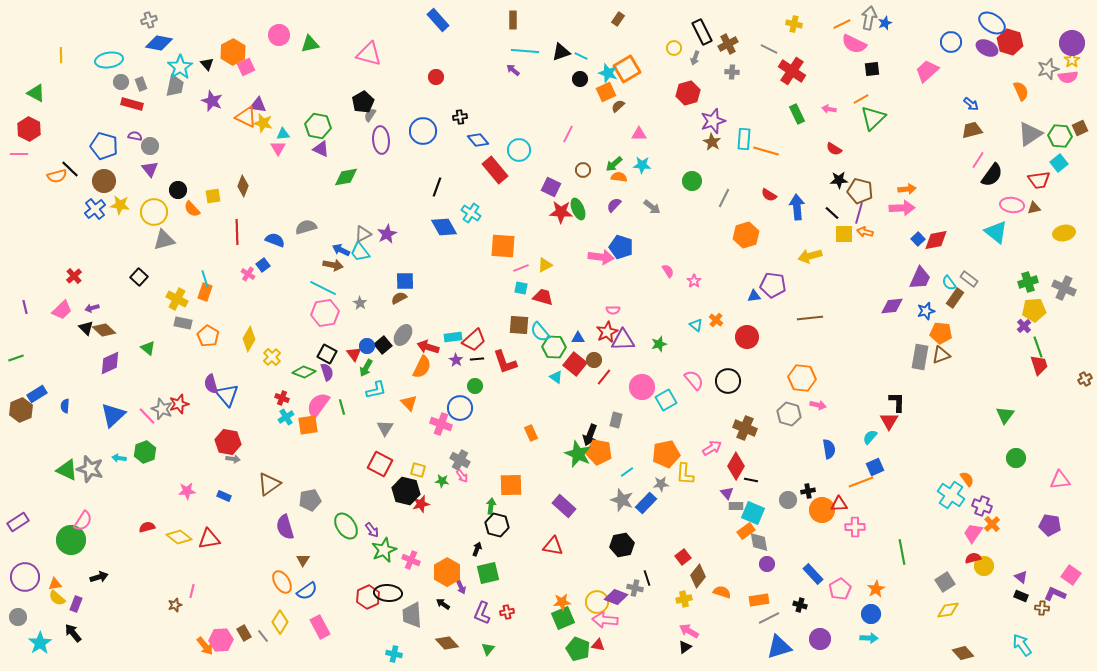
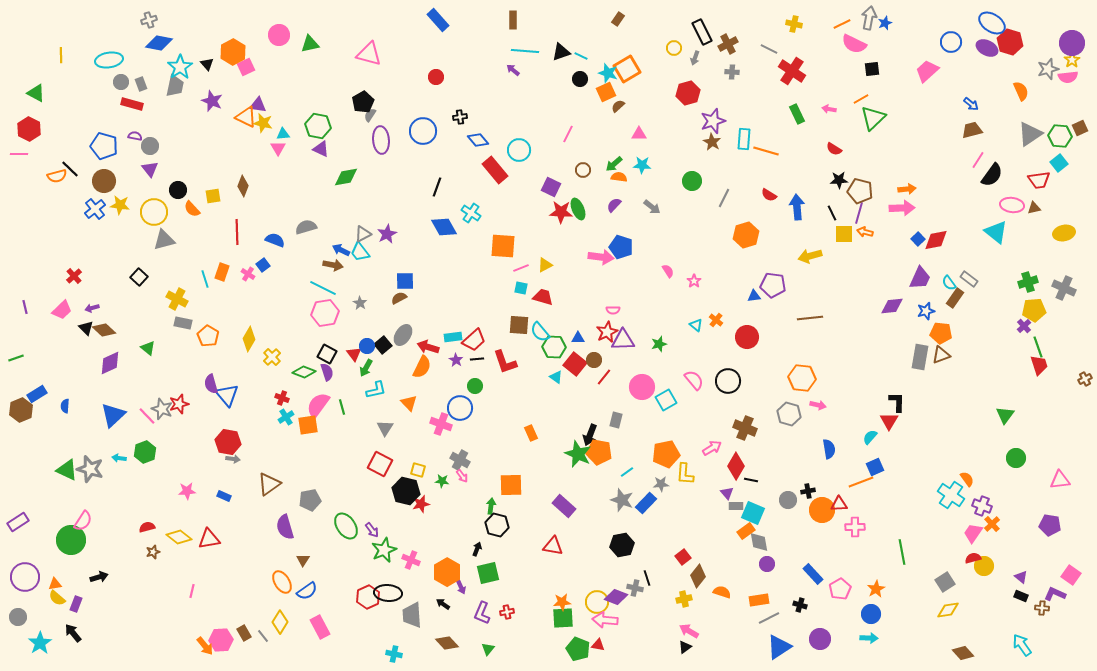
black line at (832, 213): rotated 21 degrees clockwise
orange rectangle at (205, 292): moved 17 px right, 20 px up
brown star at (175, 605): moved 22 px left, 53 px up
green square at (563, 618): rotated 20 degrees clockwise
blue triangle at (779, 647): rotated 16 degrees counterclockwise
